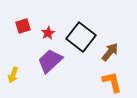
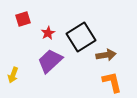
red square: moved 7 px up
black square: rotated 20 degrees clockwise
brown arrow: moved 4 px left, 3 px down; rotated 42 degrees clockwise
